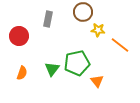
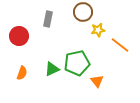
yellow star: rotated 16 degrees counterclockwise
green triangle: rotated 28 degrees clockwise
